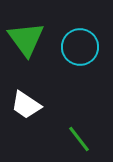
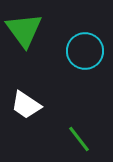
green triangle: moved 2 px left, 9 px up
cyan circle: moved 5 px right, 4 px down
